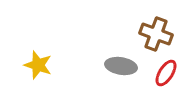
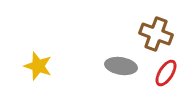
yellow star: moved 1 px down
